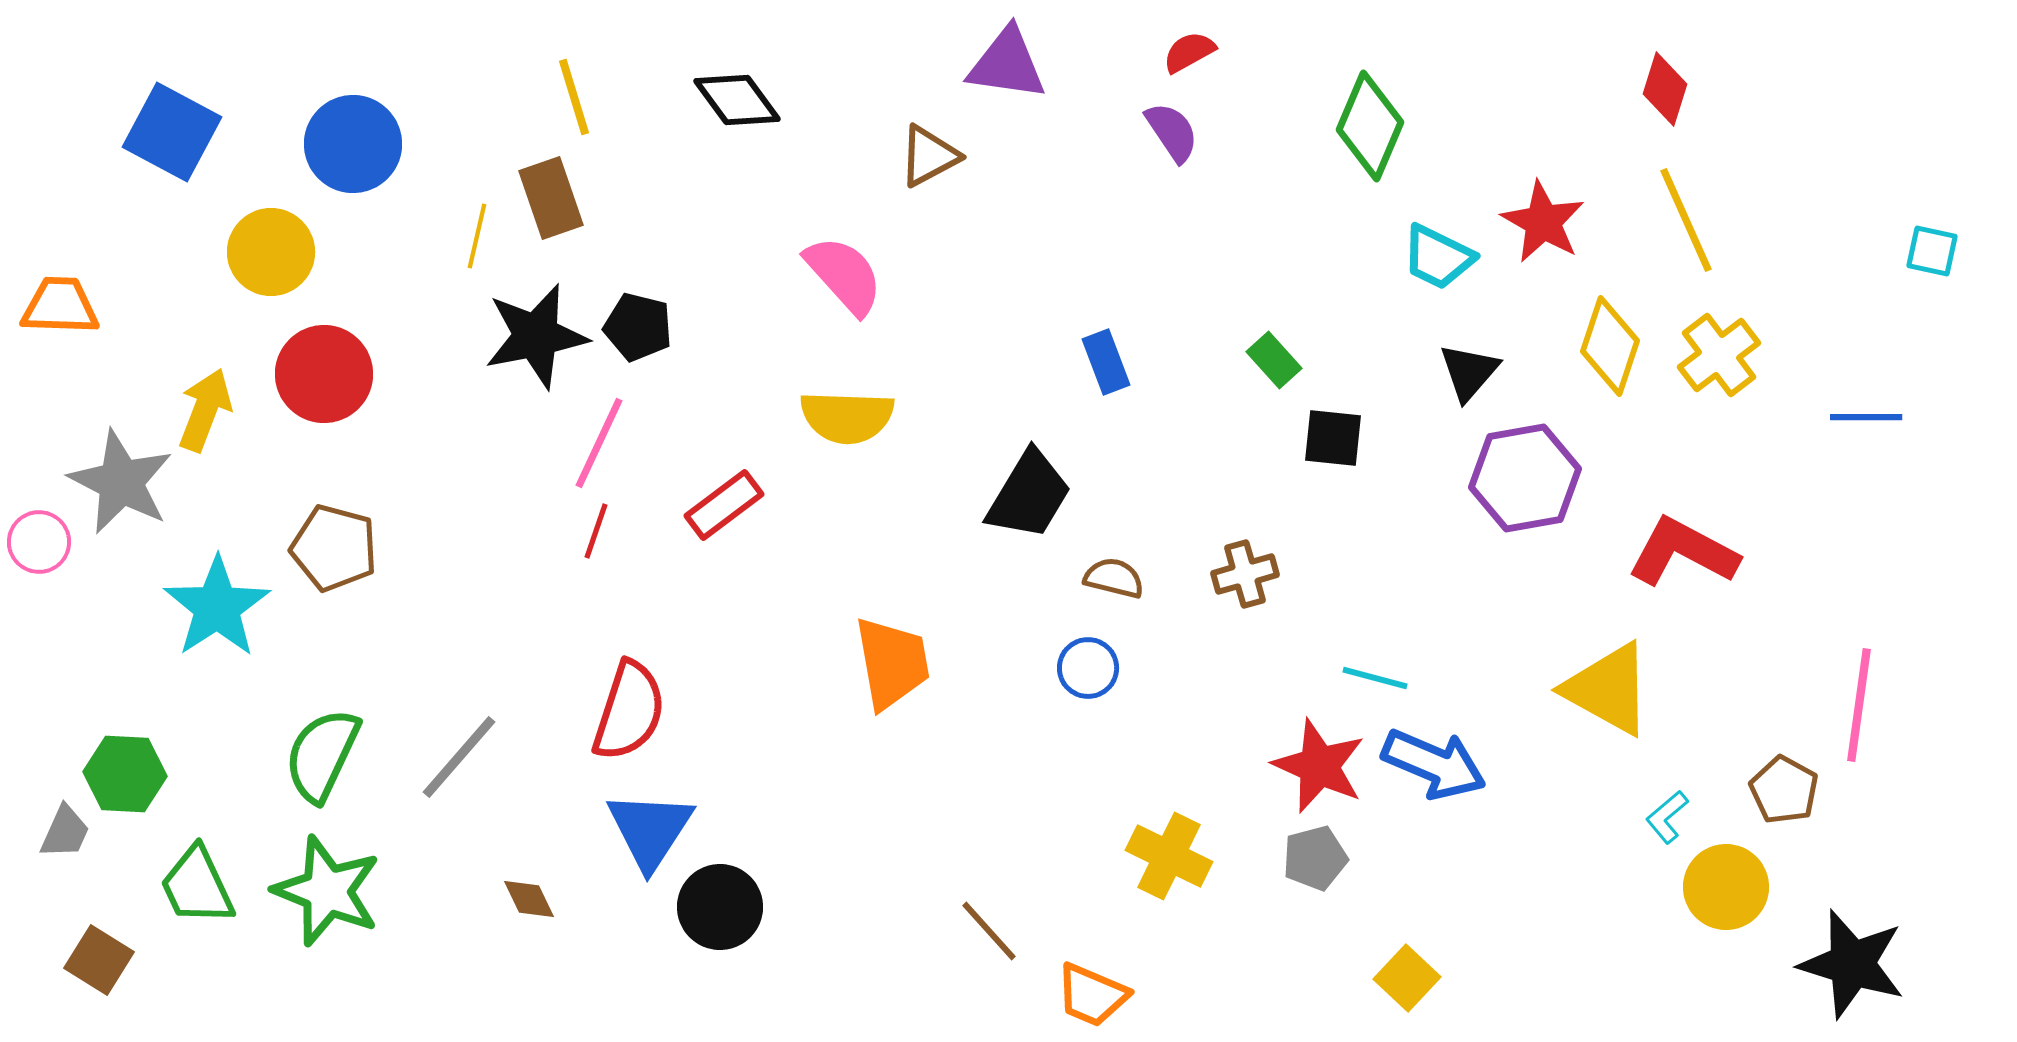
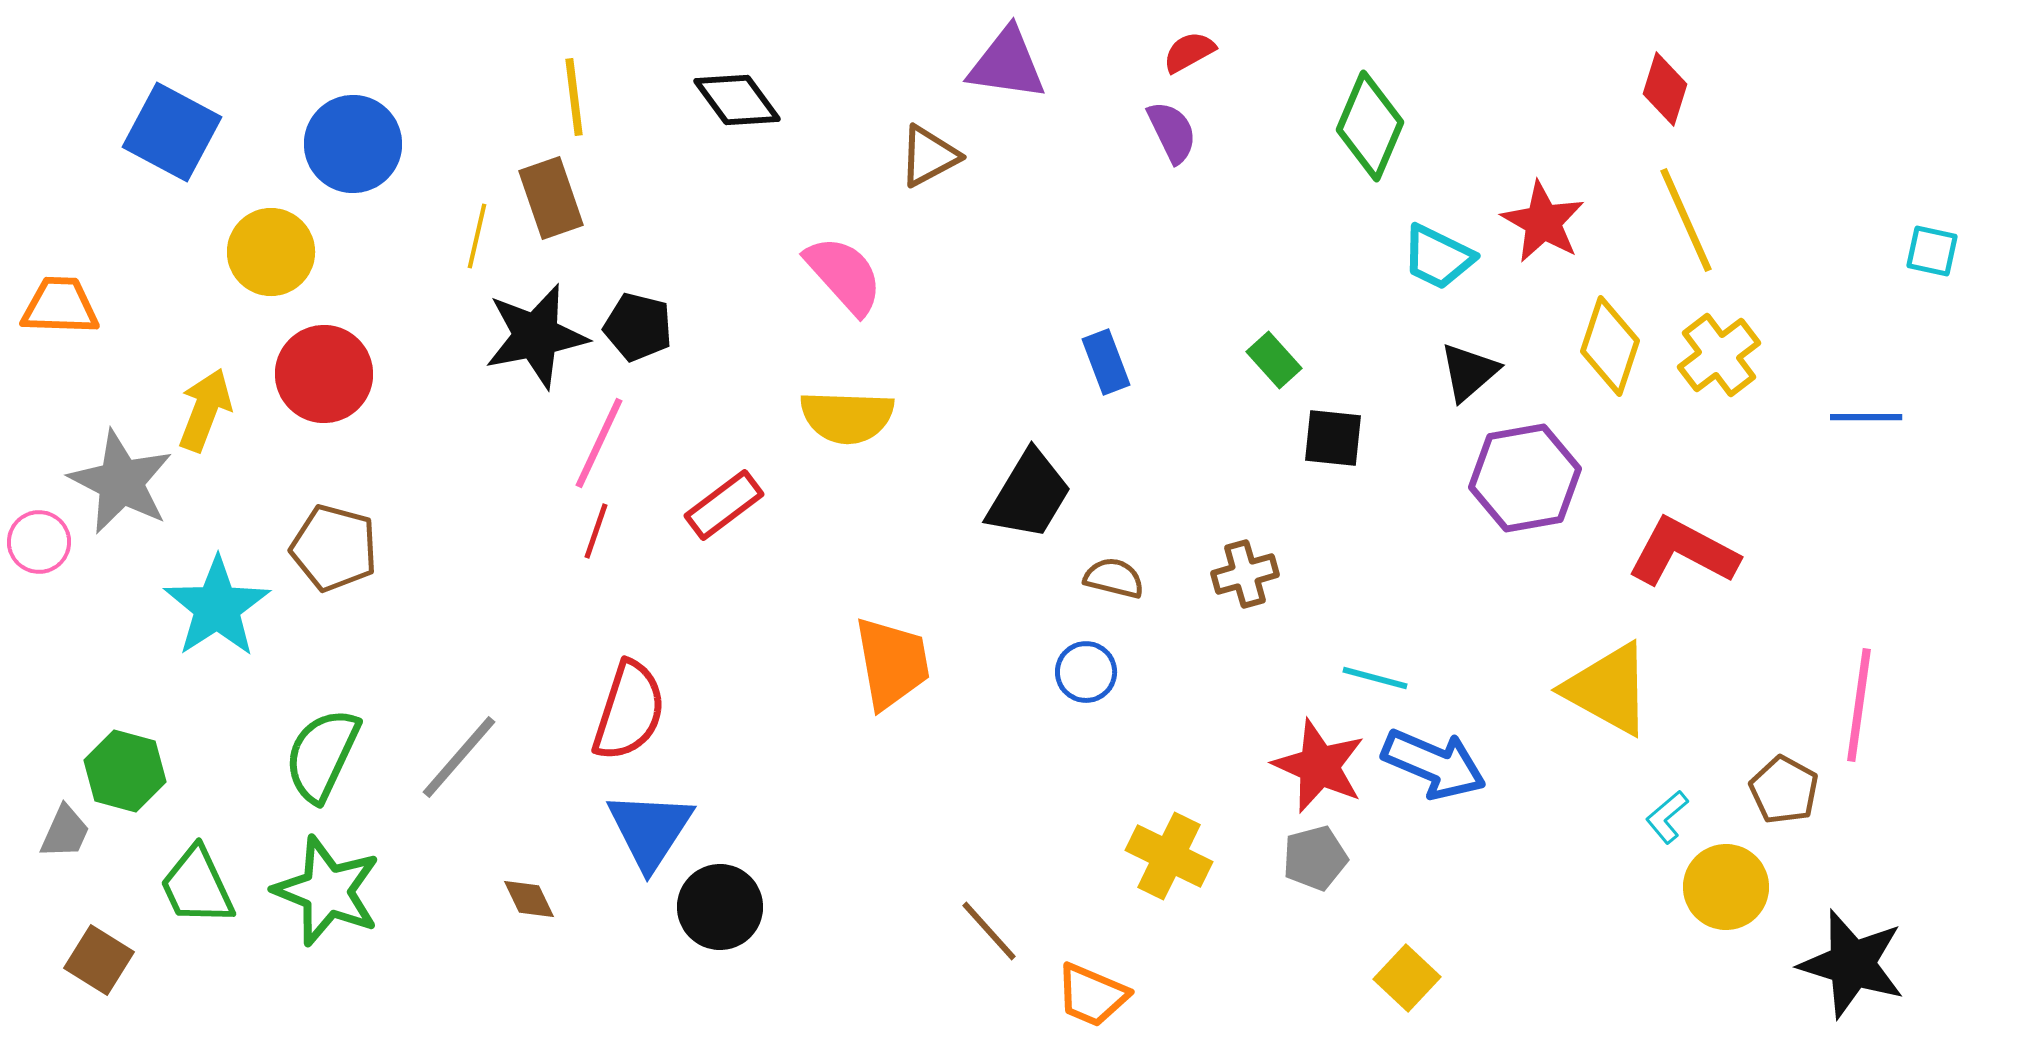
yellow line at (574, 97): rotated 10 degrees clockwise
purple semicircle at (1172, 132): rotated 8 degrees clockwise
black triangle at (1469, 372): rotated 8 degrees clockwise
blue circle at (1088, 668): moved 2 px left, 4 px down
green hexagon at (125, 774): moved 3 px up; rotated 12 degrees clockwise
